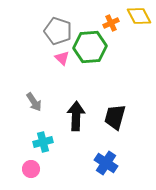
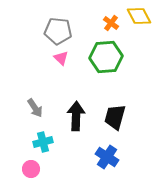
orange cross: rotated 28 degrees counterclockwise
gray pentagon: rotated 12 degrees counterclockwise
green hexagon: moved 16 px right, 10 px down
pink triangle: moved 1 px left
gray arrow: moved 1 px right, 6 px down
blue cross: moved 1 px right, 6 px up
